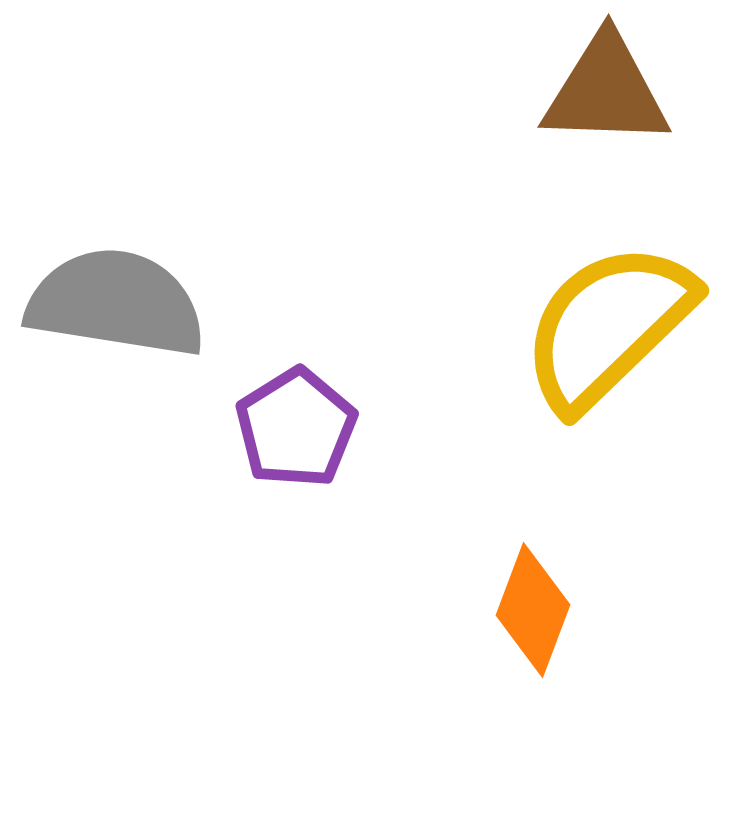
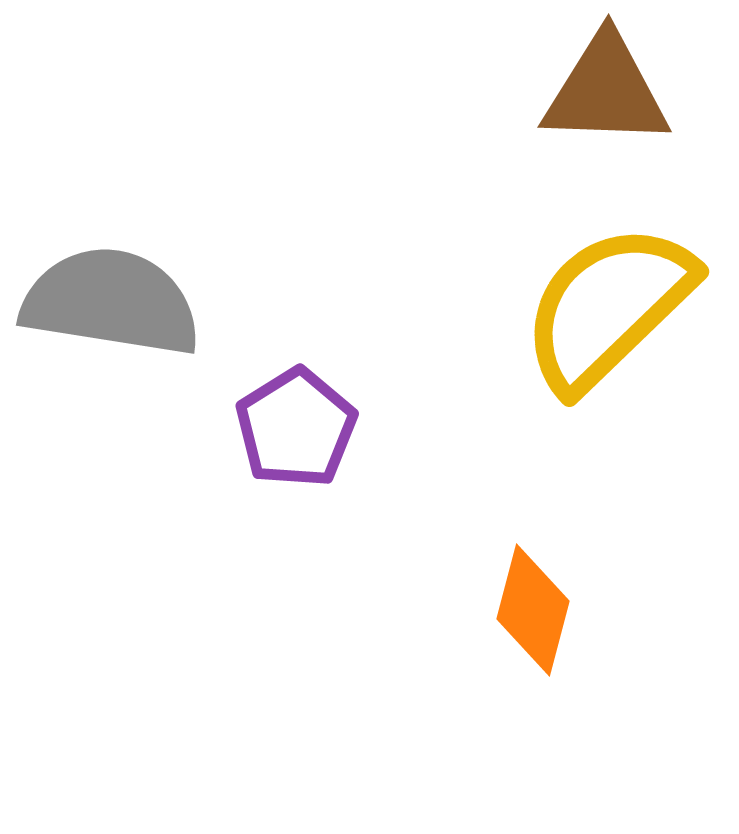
gray semicircle: moved 5 px left, 1 px up
yellow semicircle: moved 19 px up
orange diamond: rotated 6 degrees counterclockwise
